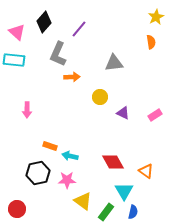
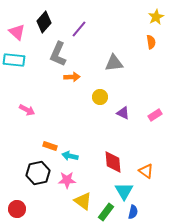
pink arrow: rotated 63 degrees counterclockwise
red diamond: rotated 25 degrees clockwise
